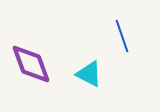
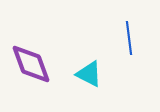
blue line: moved 7 px right, 2 px down; rotated 12 degrees clockwise
